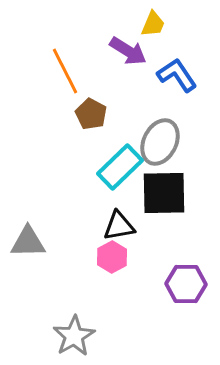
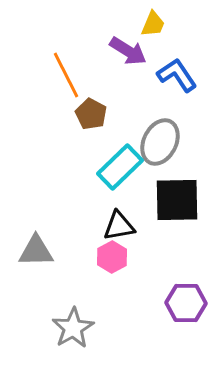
orange line: moved 1 px right, 4 px down
black square: moved 13 px right, 7 px down
gray triangle: moved 8 px right, 9 px down
purple hexagon: moved 19 px down
gray star: moved 1 px left, 8 px up
